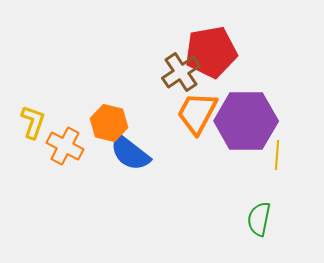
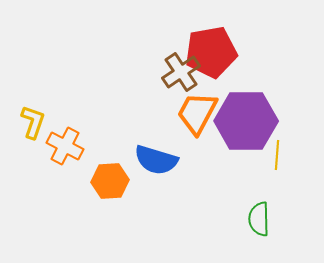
orange hexagon: moved 1 px right, 58 px down; rotated 18 degrees counterclockwise
blue semicircle: moved 26 px right, 7 px down; rotated 21 degrees counterclockwise
green semicircle: rotated 12 degrees counterclockwise
